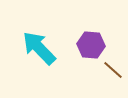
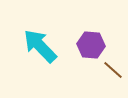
cyan arrow: moved 1 px right, 2 px up
